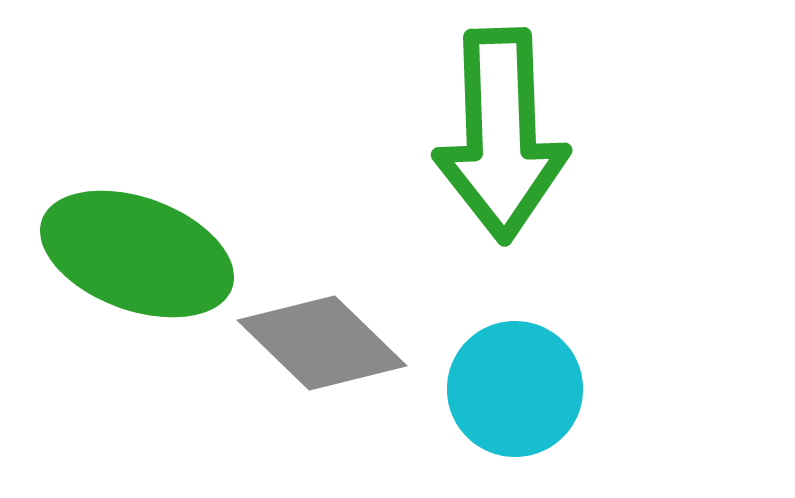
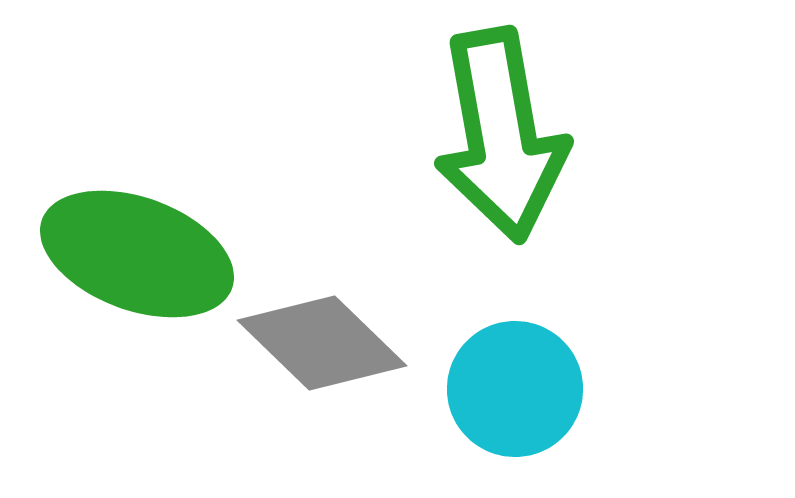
green arrow: rotated 8 degrees counterclockwise
